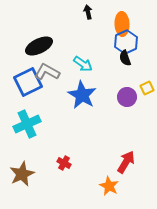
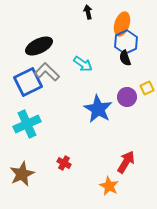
orange ellipse: rotated 20 degrees clockwise
gray L-shape: rotated 15 degrees clockwise
blue star: moved 16 px right, 14 px down
